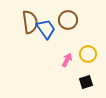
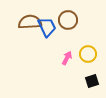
brown semicircle: rotated 85 degrees counterclockwise
blue trapezoid: moved 1 px right, 2 px up; rotated 10 degrees clockwise
pink arrow: moved 2 px up
black square: moved 6 px right, 1 px up
